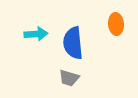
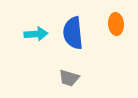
blue semicircle: moved 10 px up
